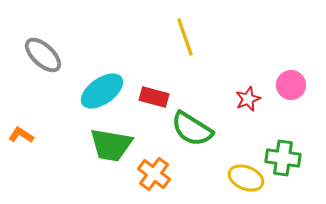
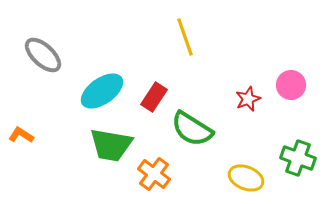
red rectangle: rotated 72 degrees counterclockwise
green cross: moved 15 px right; rotated 12 degrees clockwise
